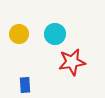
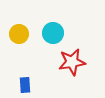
cyan circle: moved 2 px left, 1 px up
